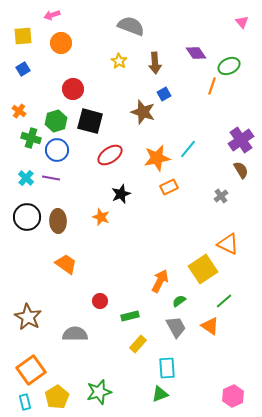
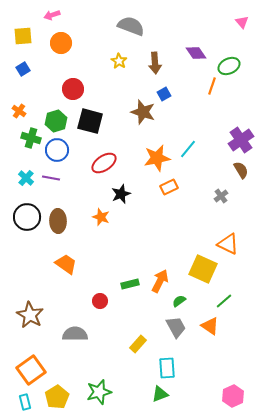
red ellipse at (110, 155): moved 6 px left, 8 px down
yellow square at (203, 269): rotated 32 degrees counterclockwise
green rectangle at (130, 316): moved 32 px up
brown star at (28, 317): moved 2 px right, 2 px up
